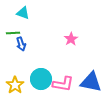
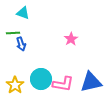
blue triangle: rotated 25 degrees counterclockwise
